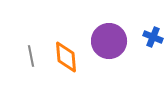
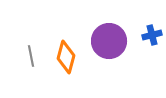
blue cross: moved 1 px left, 2 px up; rotated 36 degrees counterclockwise
orange diamond: rotated 20 degrees clockwise
